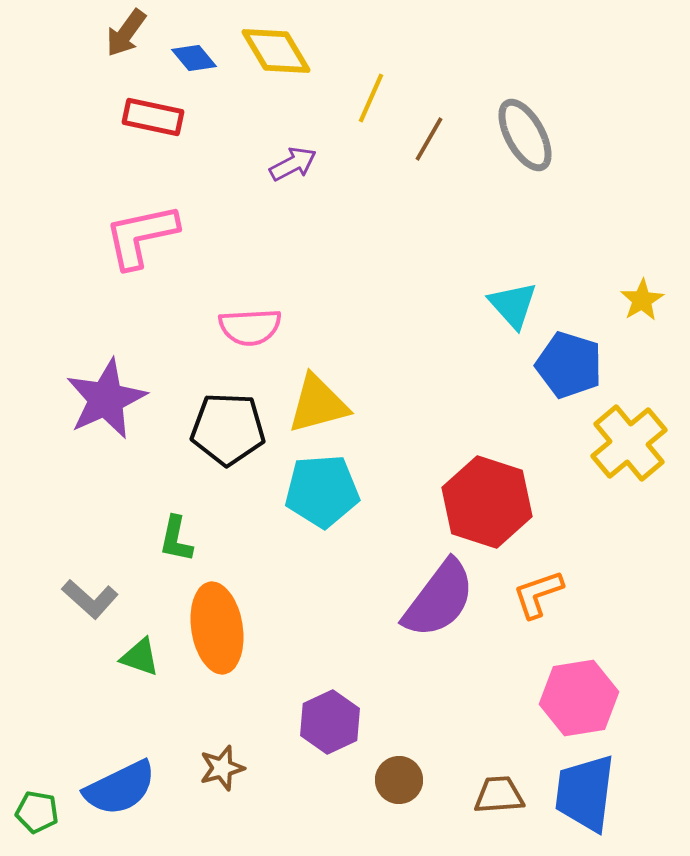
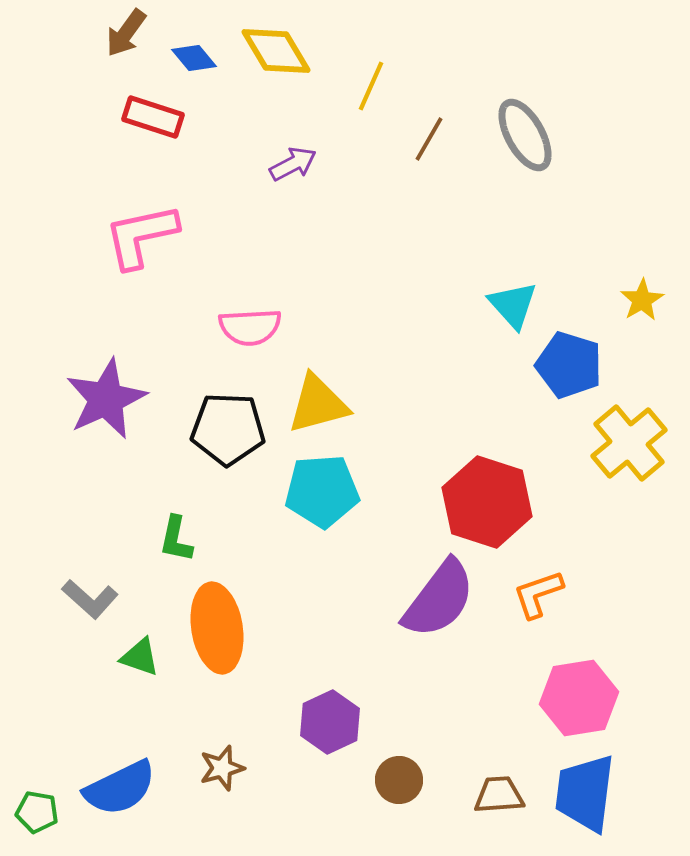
yellow line: moved 12 px up
red rectangle: rotated 6 degrees clockwise
